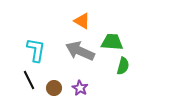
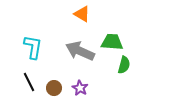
orange triangle: moved 7 px up
cyan L-shape: moved 3 px left, 3 px up
green semicircle: moved 1 px right, 1 px up
black line: moved 2 px down
